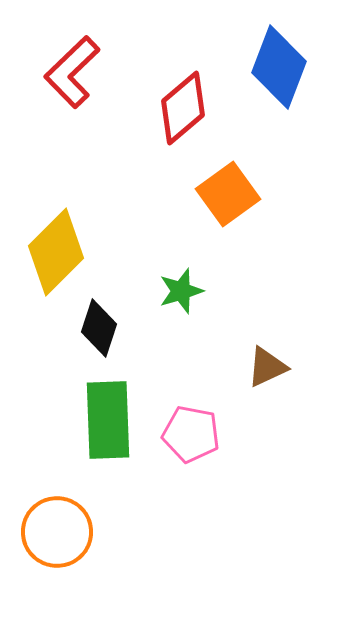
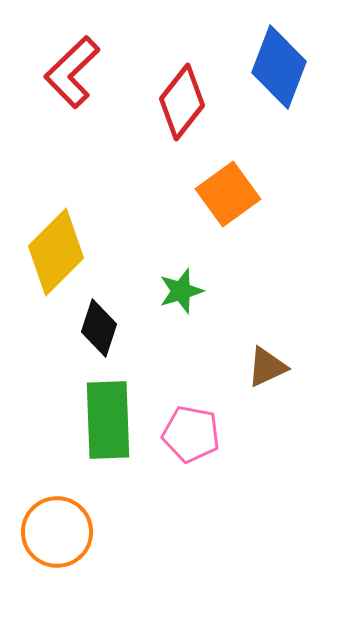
red diamond: moved 1 px left, 6 px up; rotated 12 degrees counterclockwise
